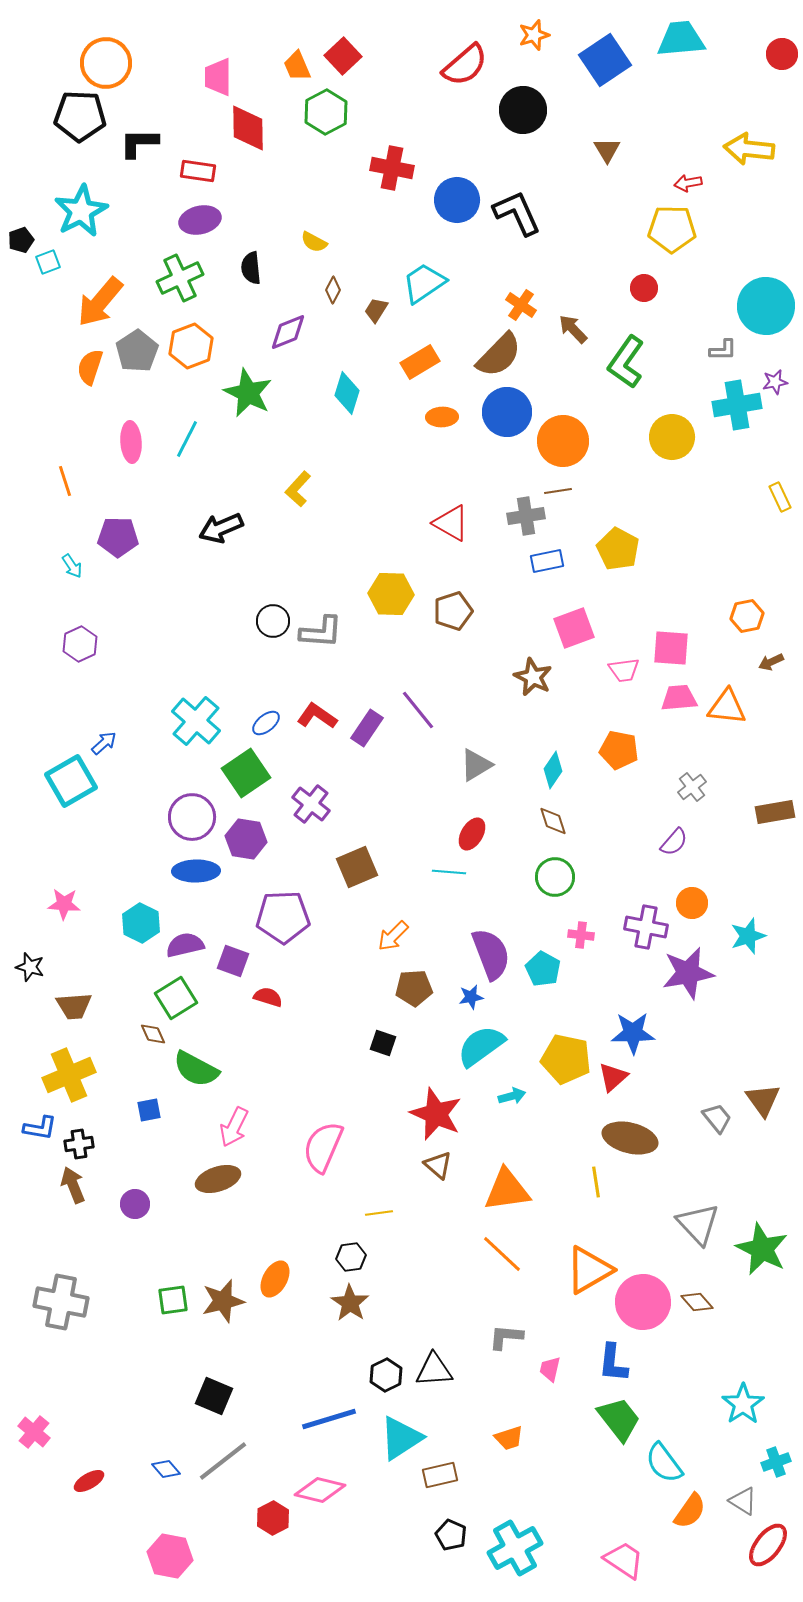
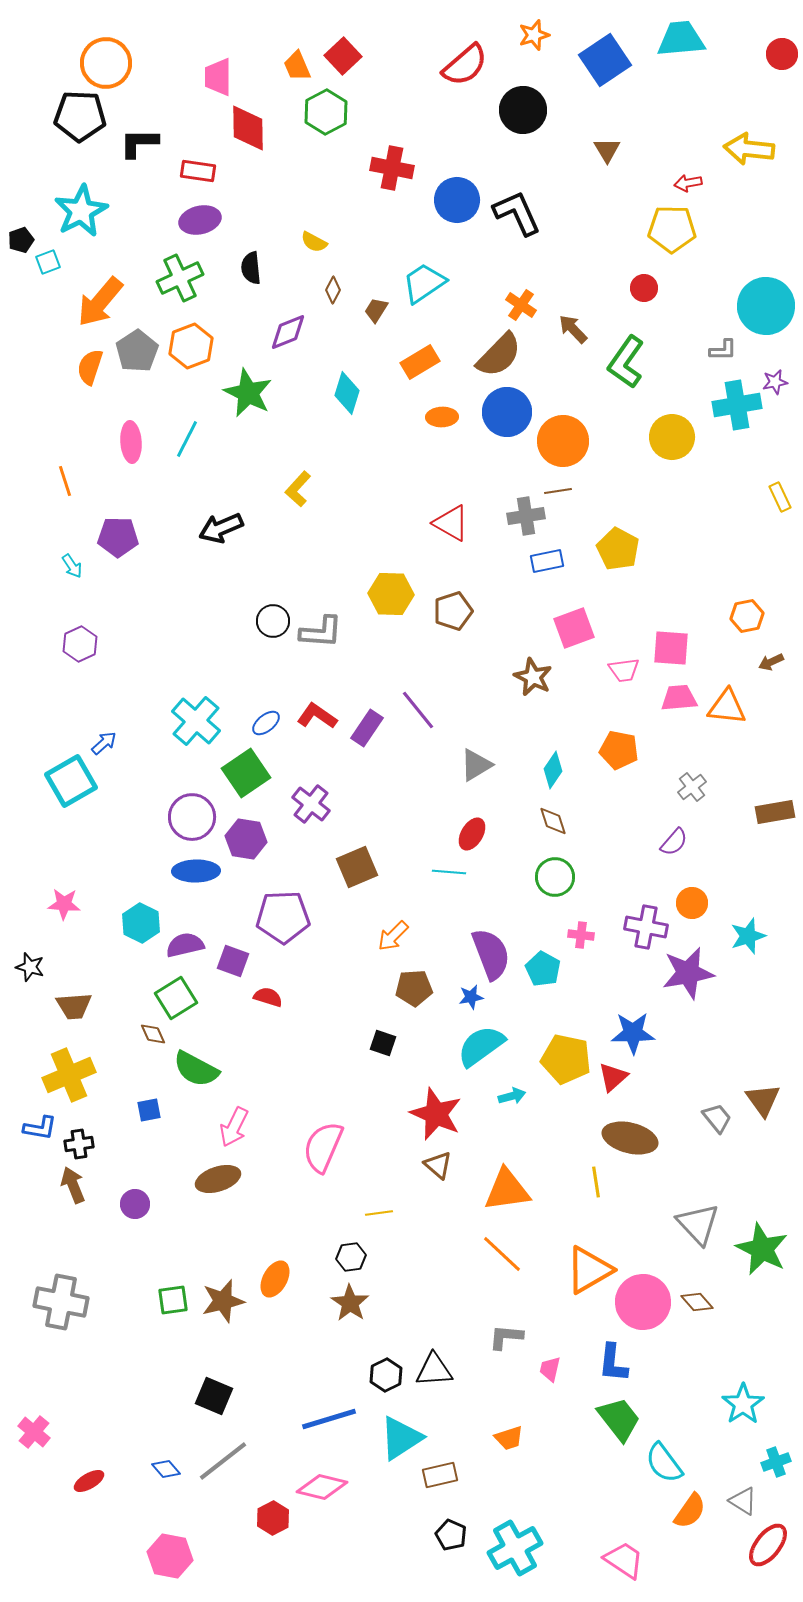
pink diamond at (320, 1490): moved 2 px right, 3 px up
